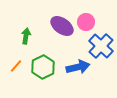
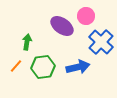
pink circle: moved 6 px up
green arrow: moved 1 px right, 6 px down
blue cross: moved 4 px up
green hexagon: rotated 20 degrees clockwise
